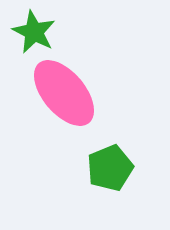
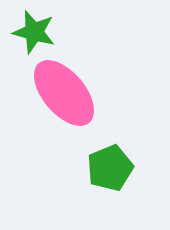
green star: rotated 12 degrees counterclockwise
